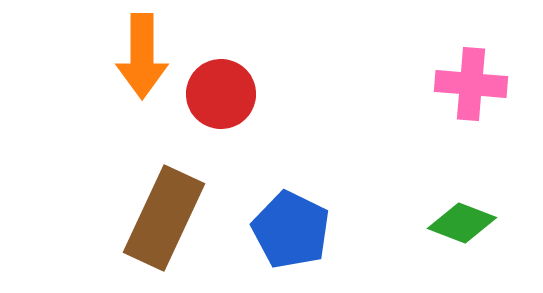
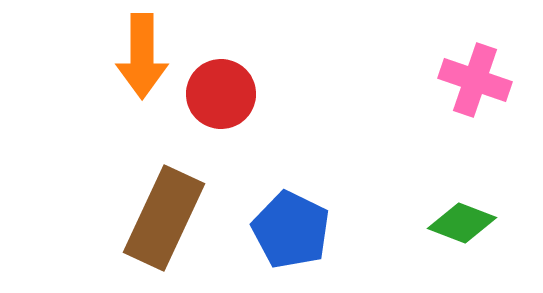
pink cross: moved 4 px right, 4 px up; rotated 14 degrees clockwise
